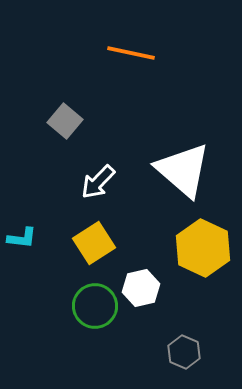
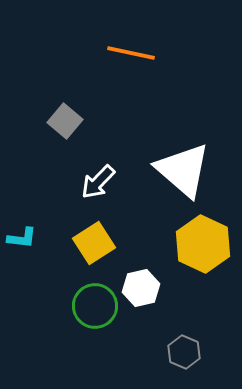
yellow hexagon: moved 4 px up
